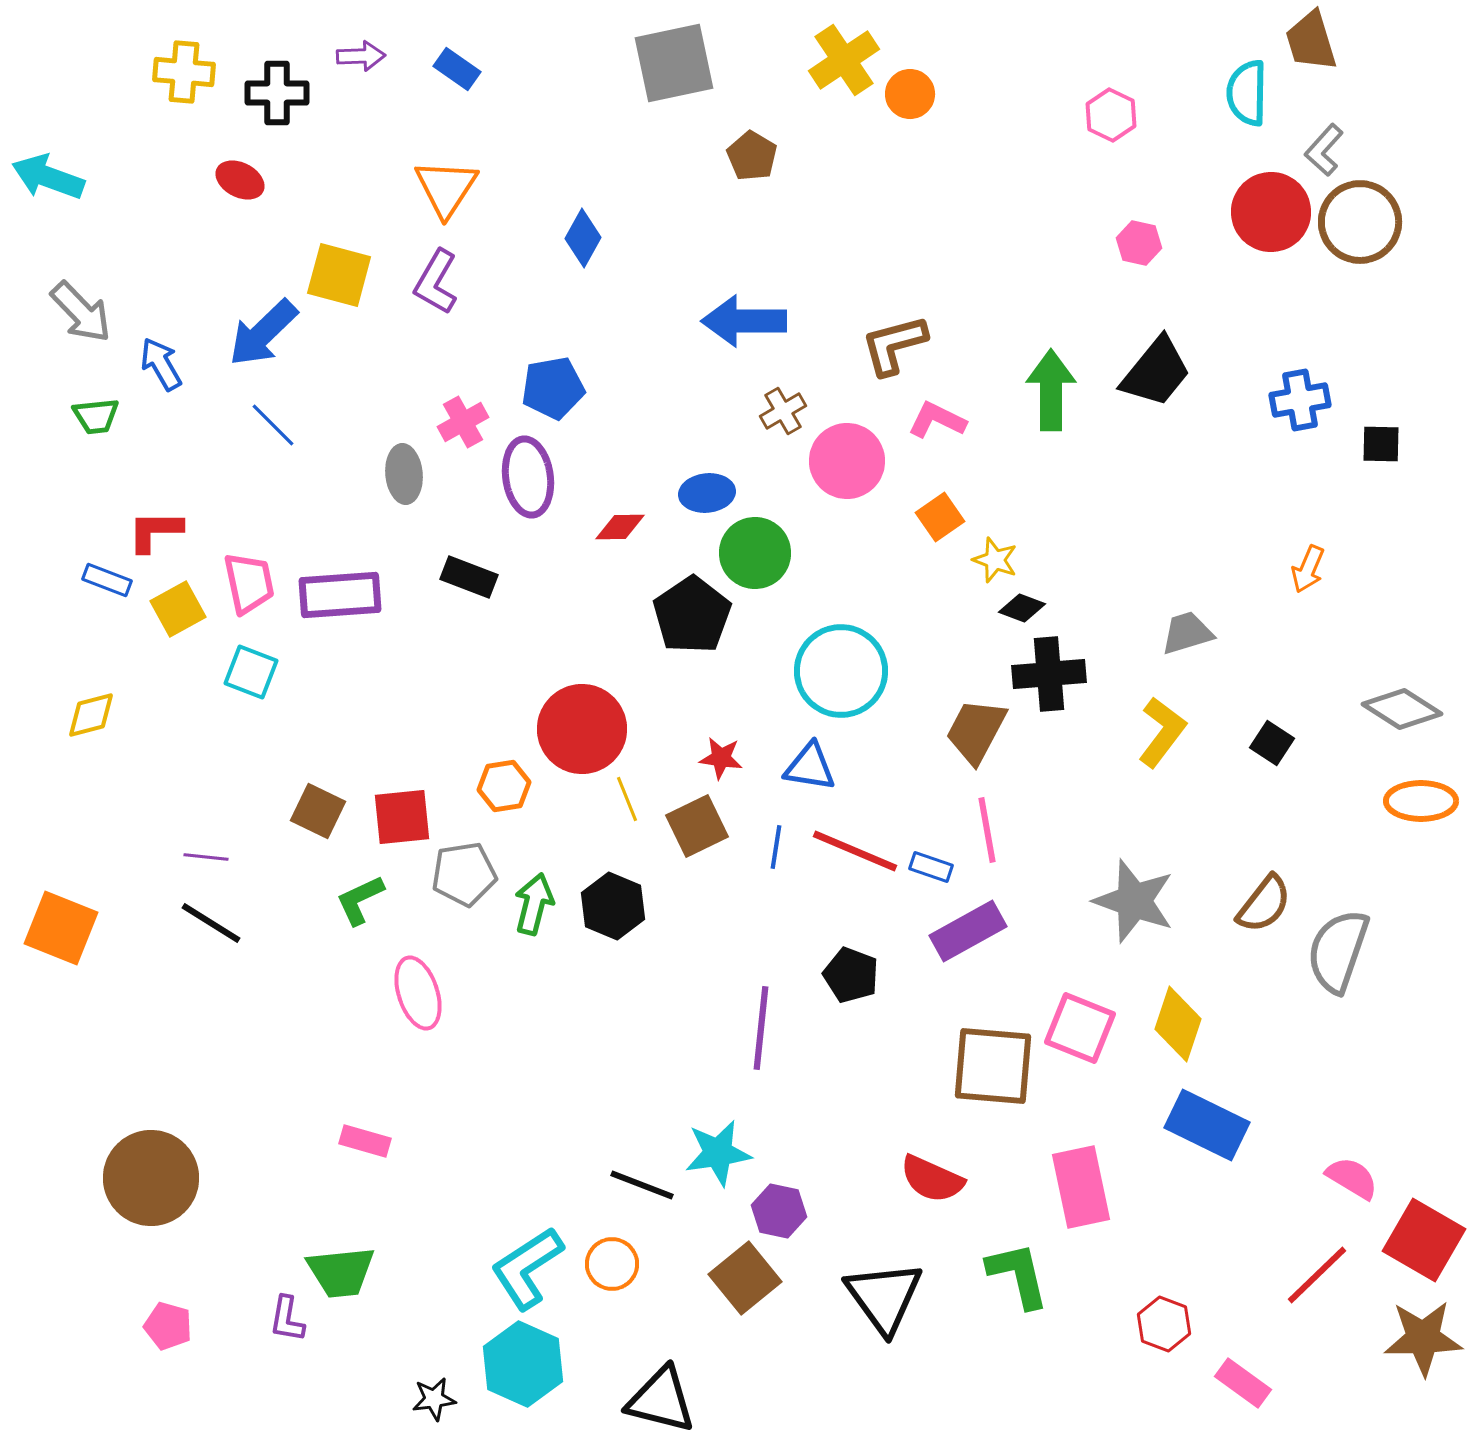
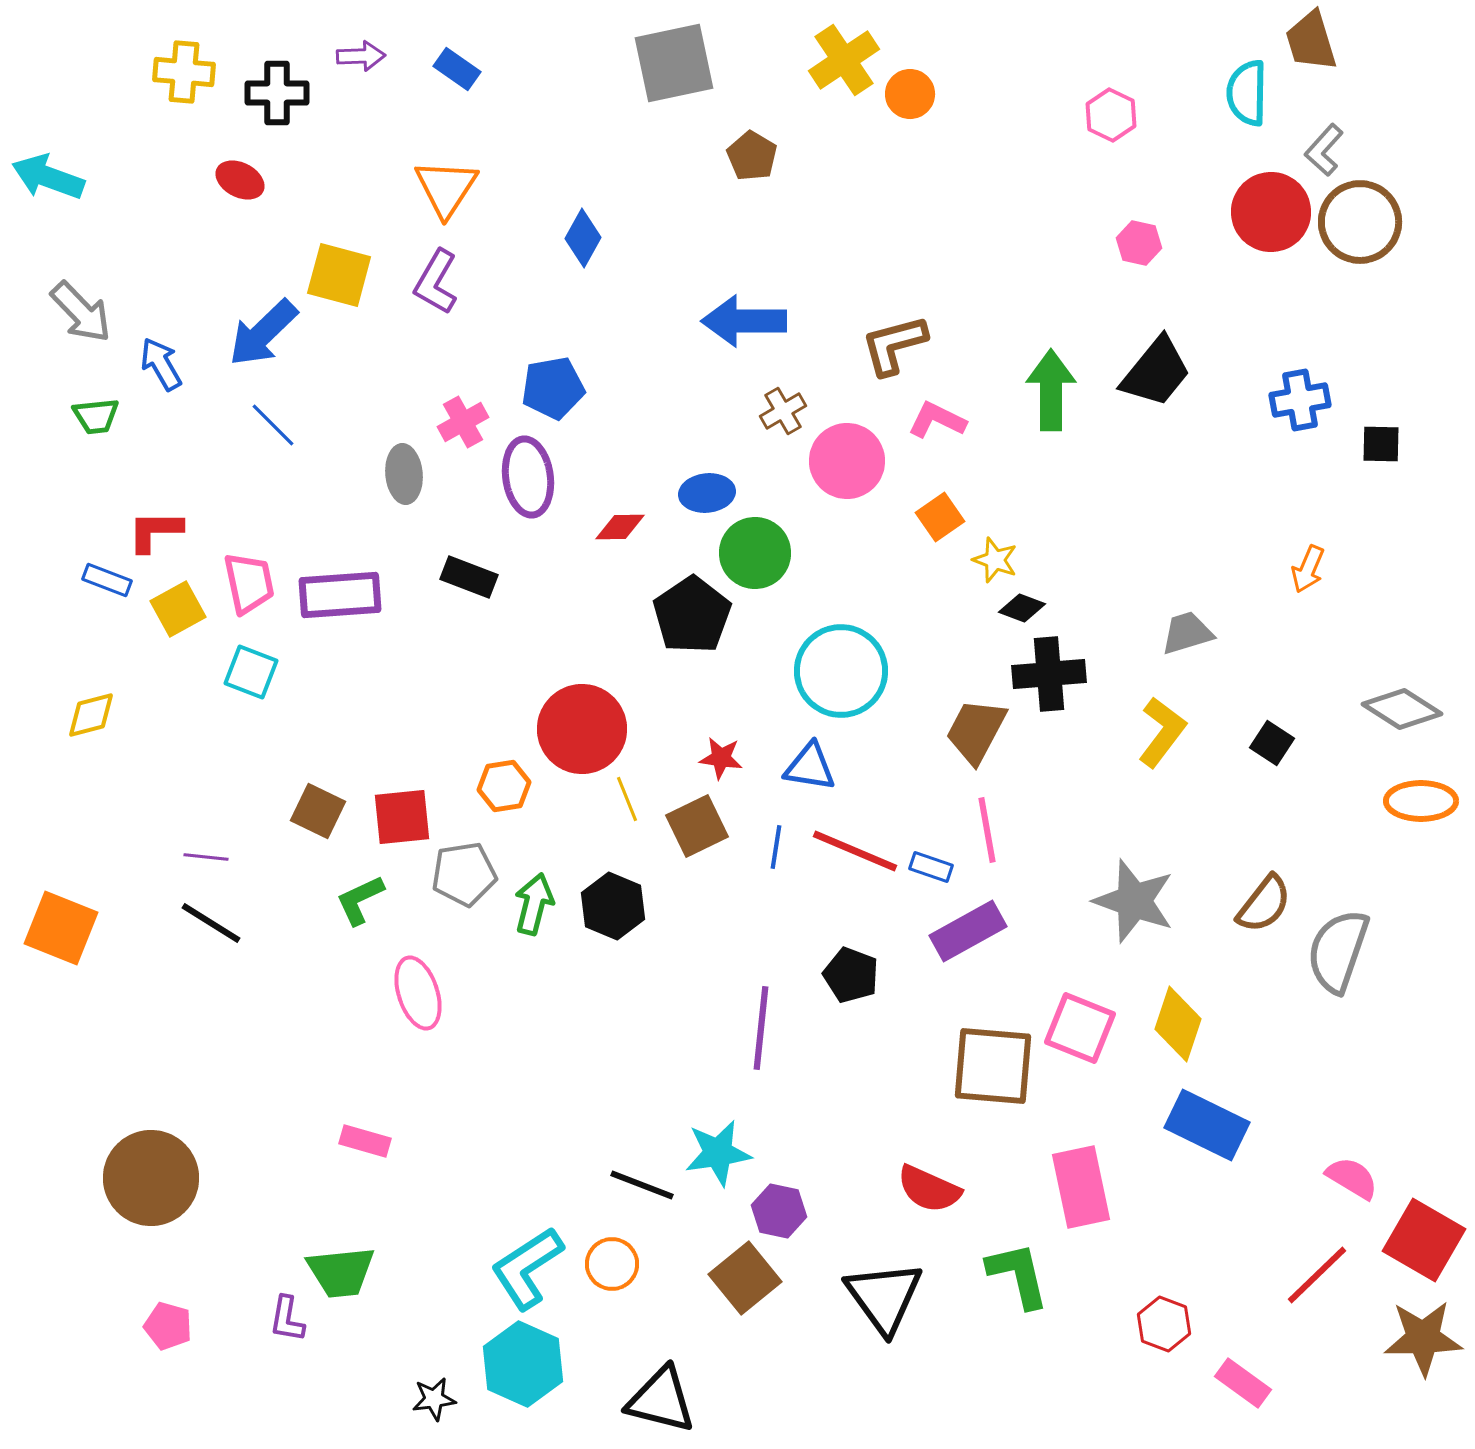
red semicircle at (932, 1179): moved 3 px left, 10 px down
